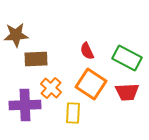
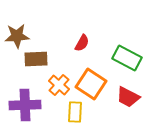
brown star: moved 1 px right, 1 px down
red semicircle: moved 5 px left, 8 px up; rotated 126 degrees counterclockwise
orange cross: moved 8 px right, 3 px up
red trapezoid: moved 1 px right, 5 px down; rotated 30 degrees clockwise
yellow rectangle: moved 2 px right, 1 px up
